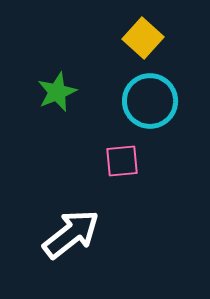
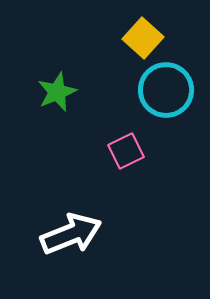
cyan circle: moved 16 px right, 11 px up
pink square: moved 4 px right, 10 px up; rotated 21 degrees counterclockwise
white arrow: rotated 16 degrees clockwise
